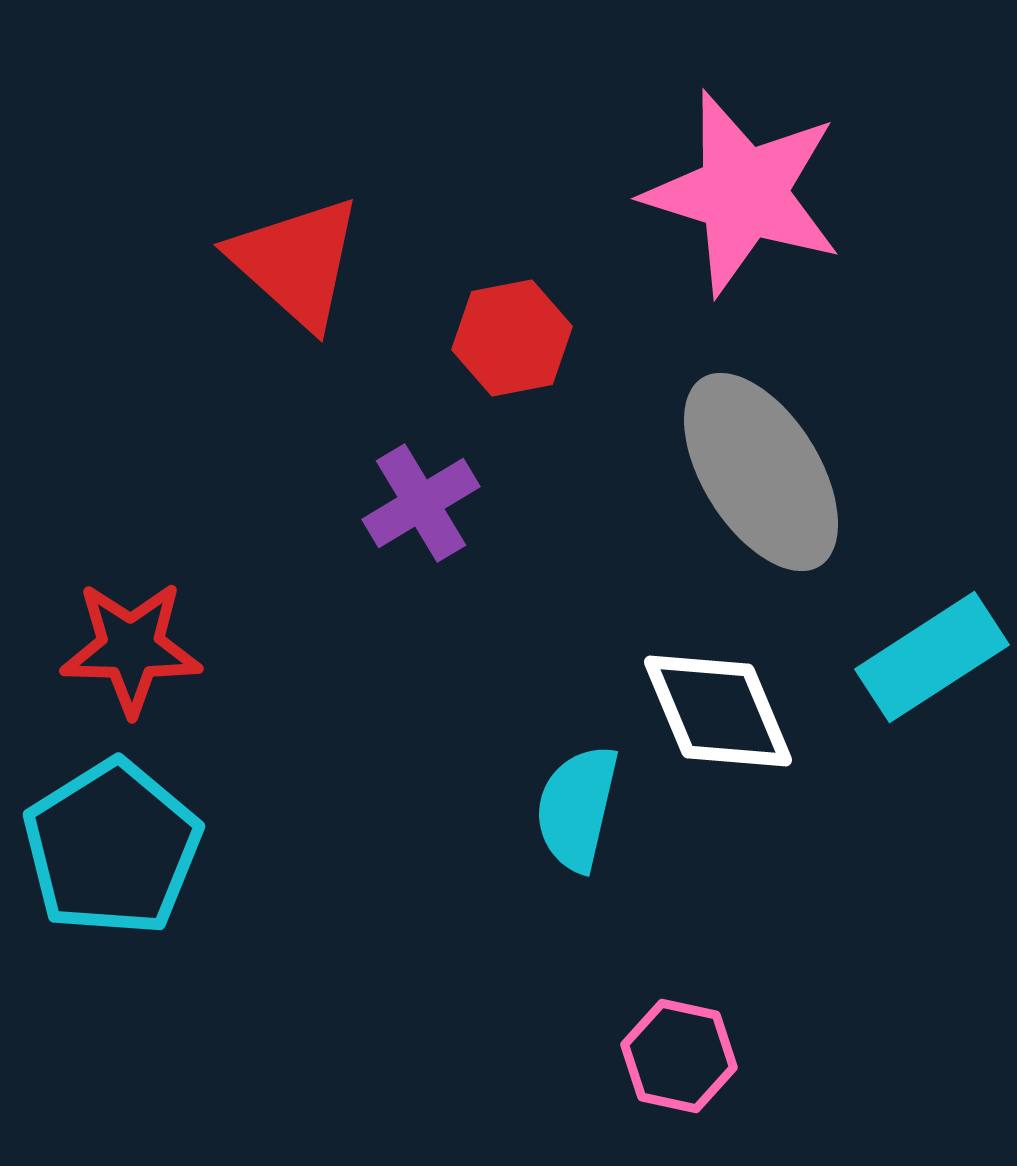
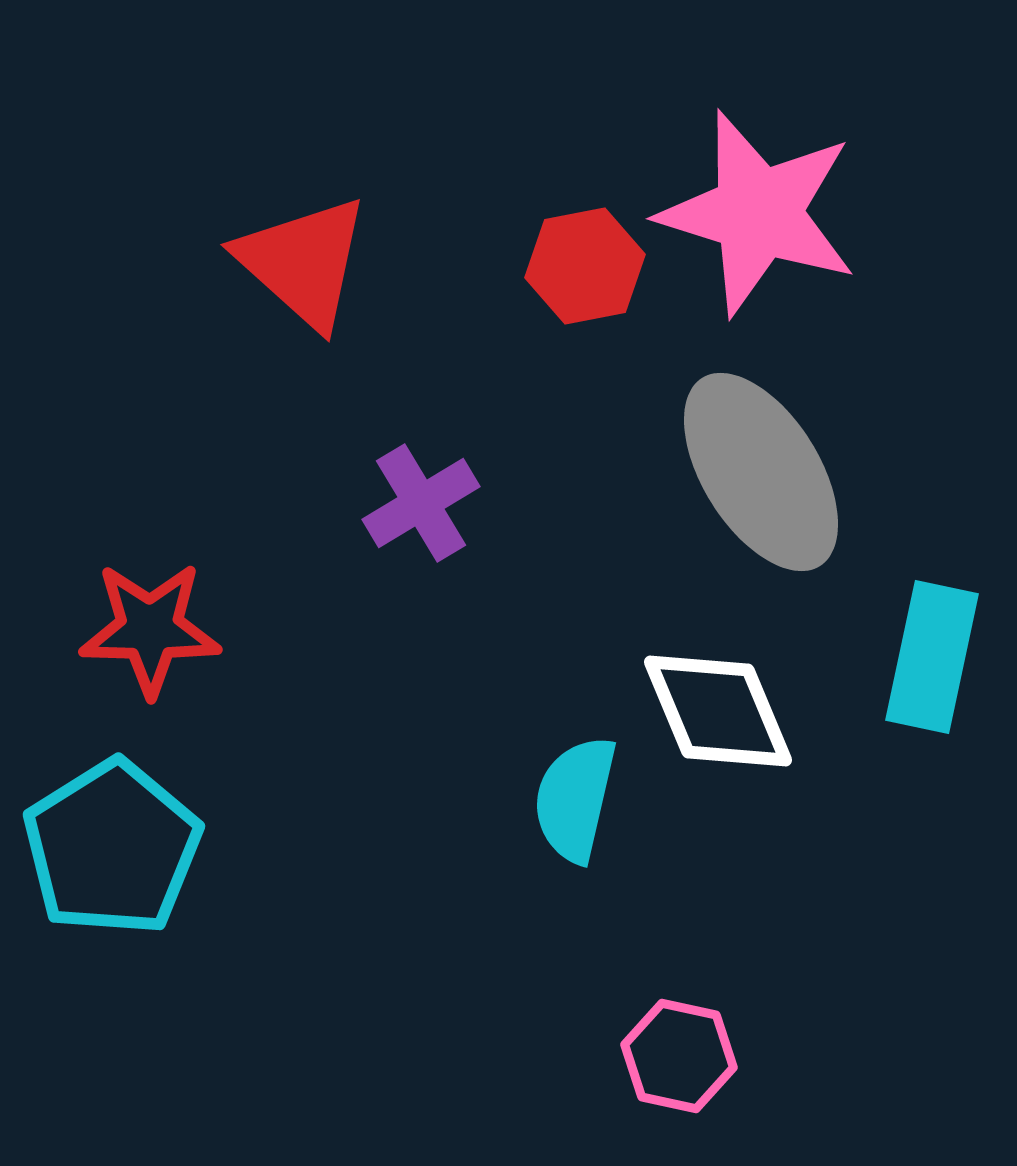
pink star: moved 15 px right, 20 px down
red triangle: moved 7 px right
red hexagon: moved 73 px right, 72 px up
red star: moved 19 px right, 19 px up
cyan rectangle: rotated 45 degrees counterclockwise
cyan semicircle: moved 2 px left, 9 px up
